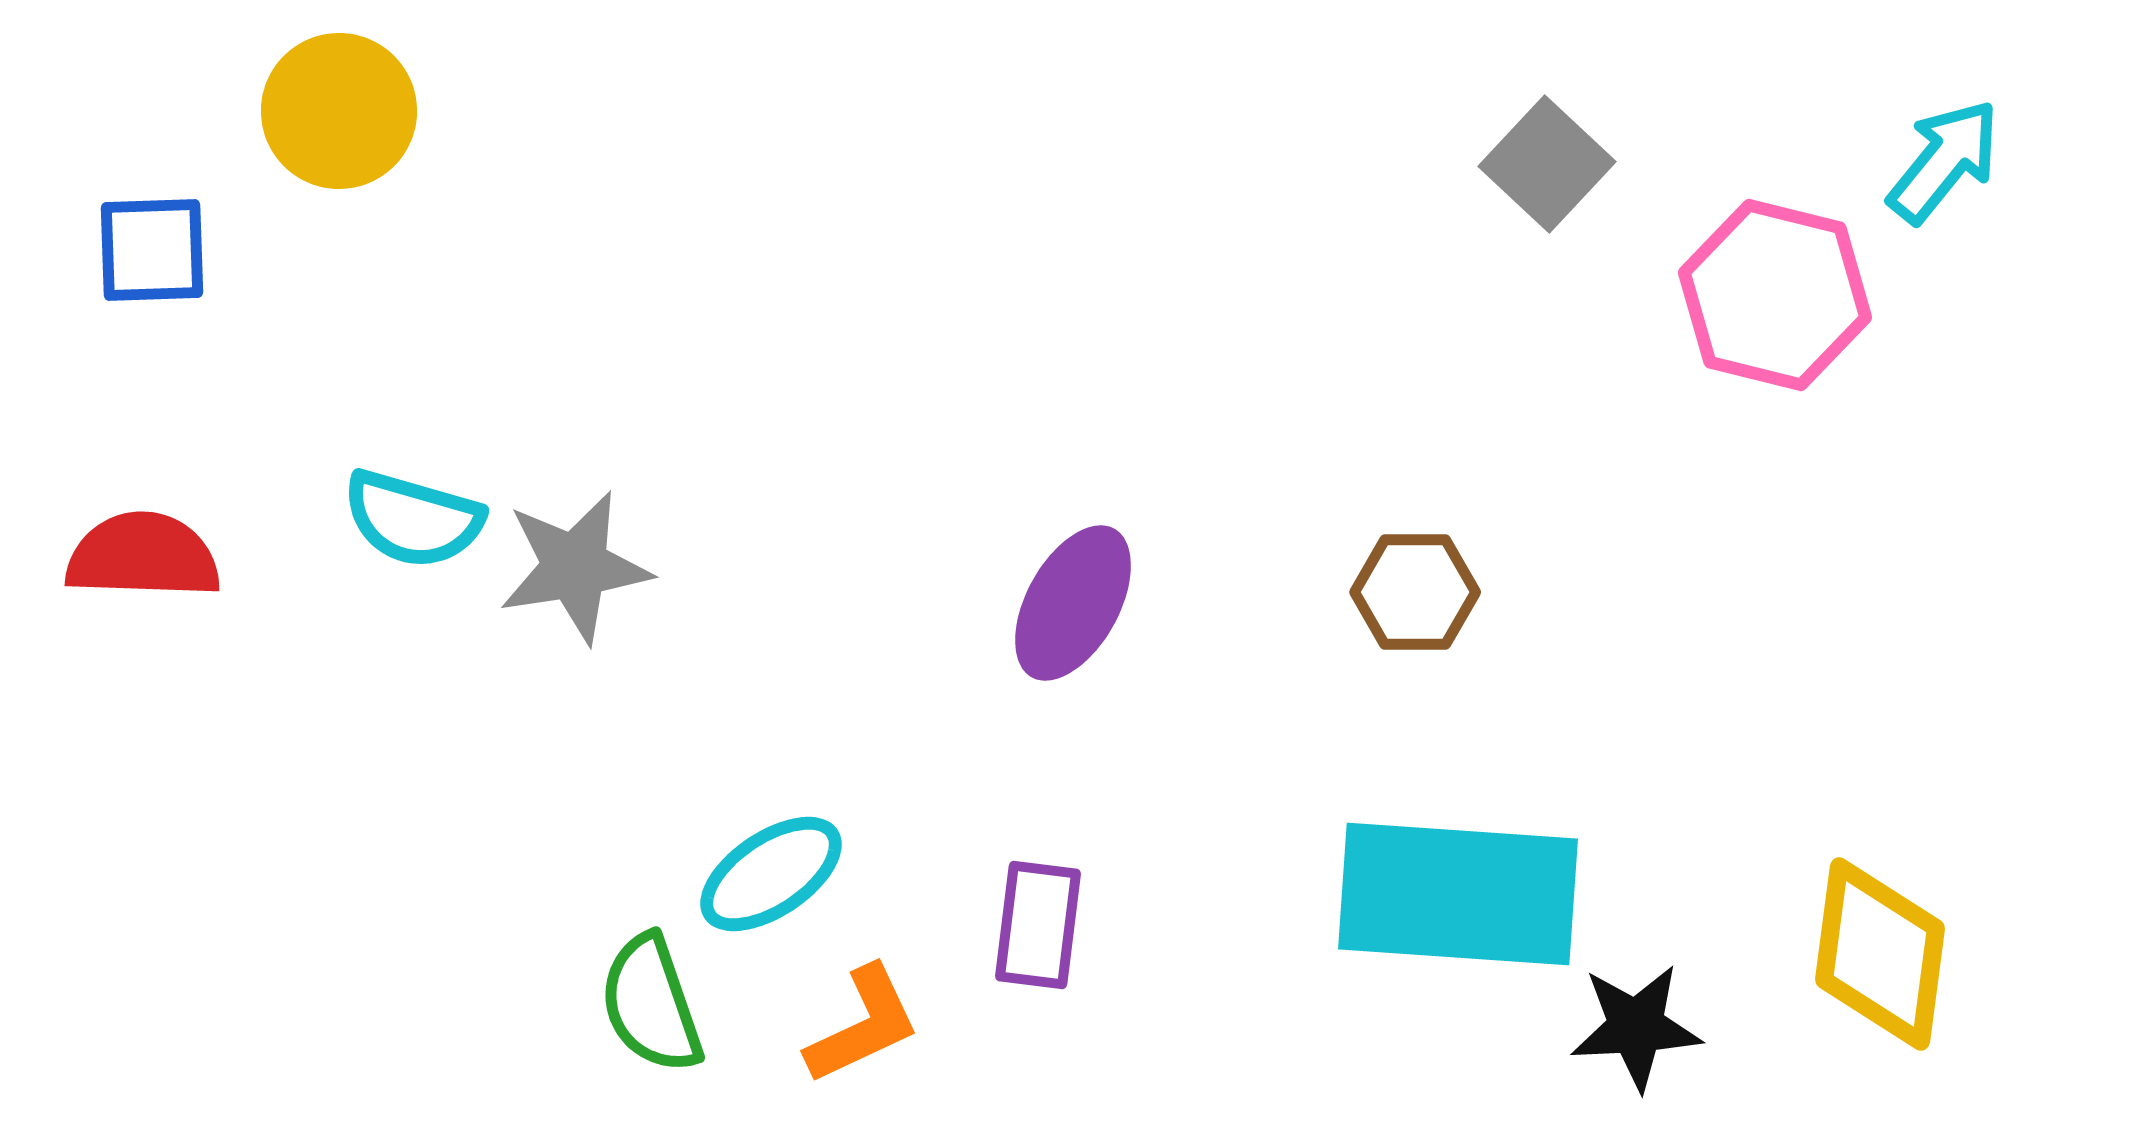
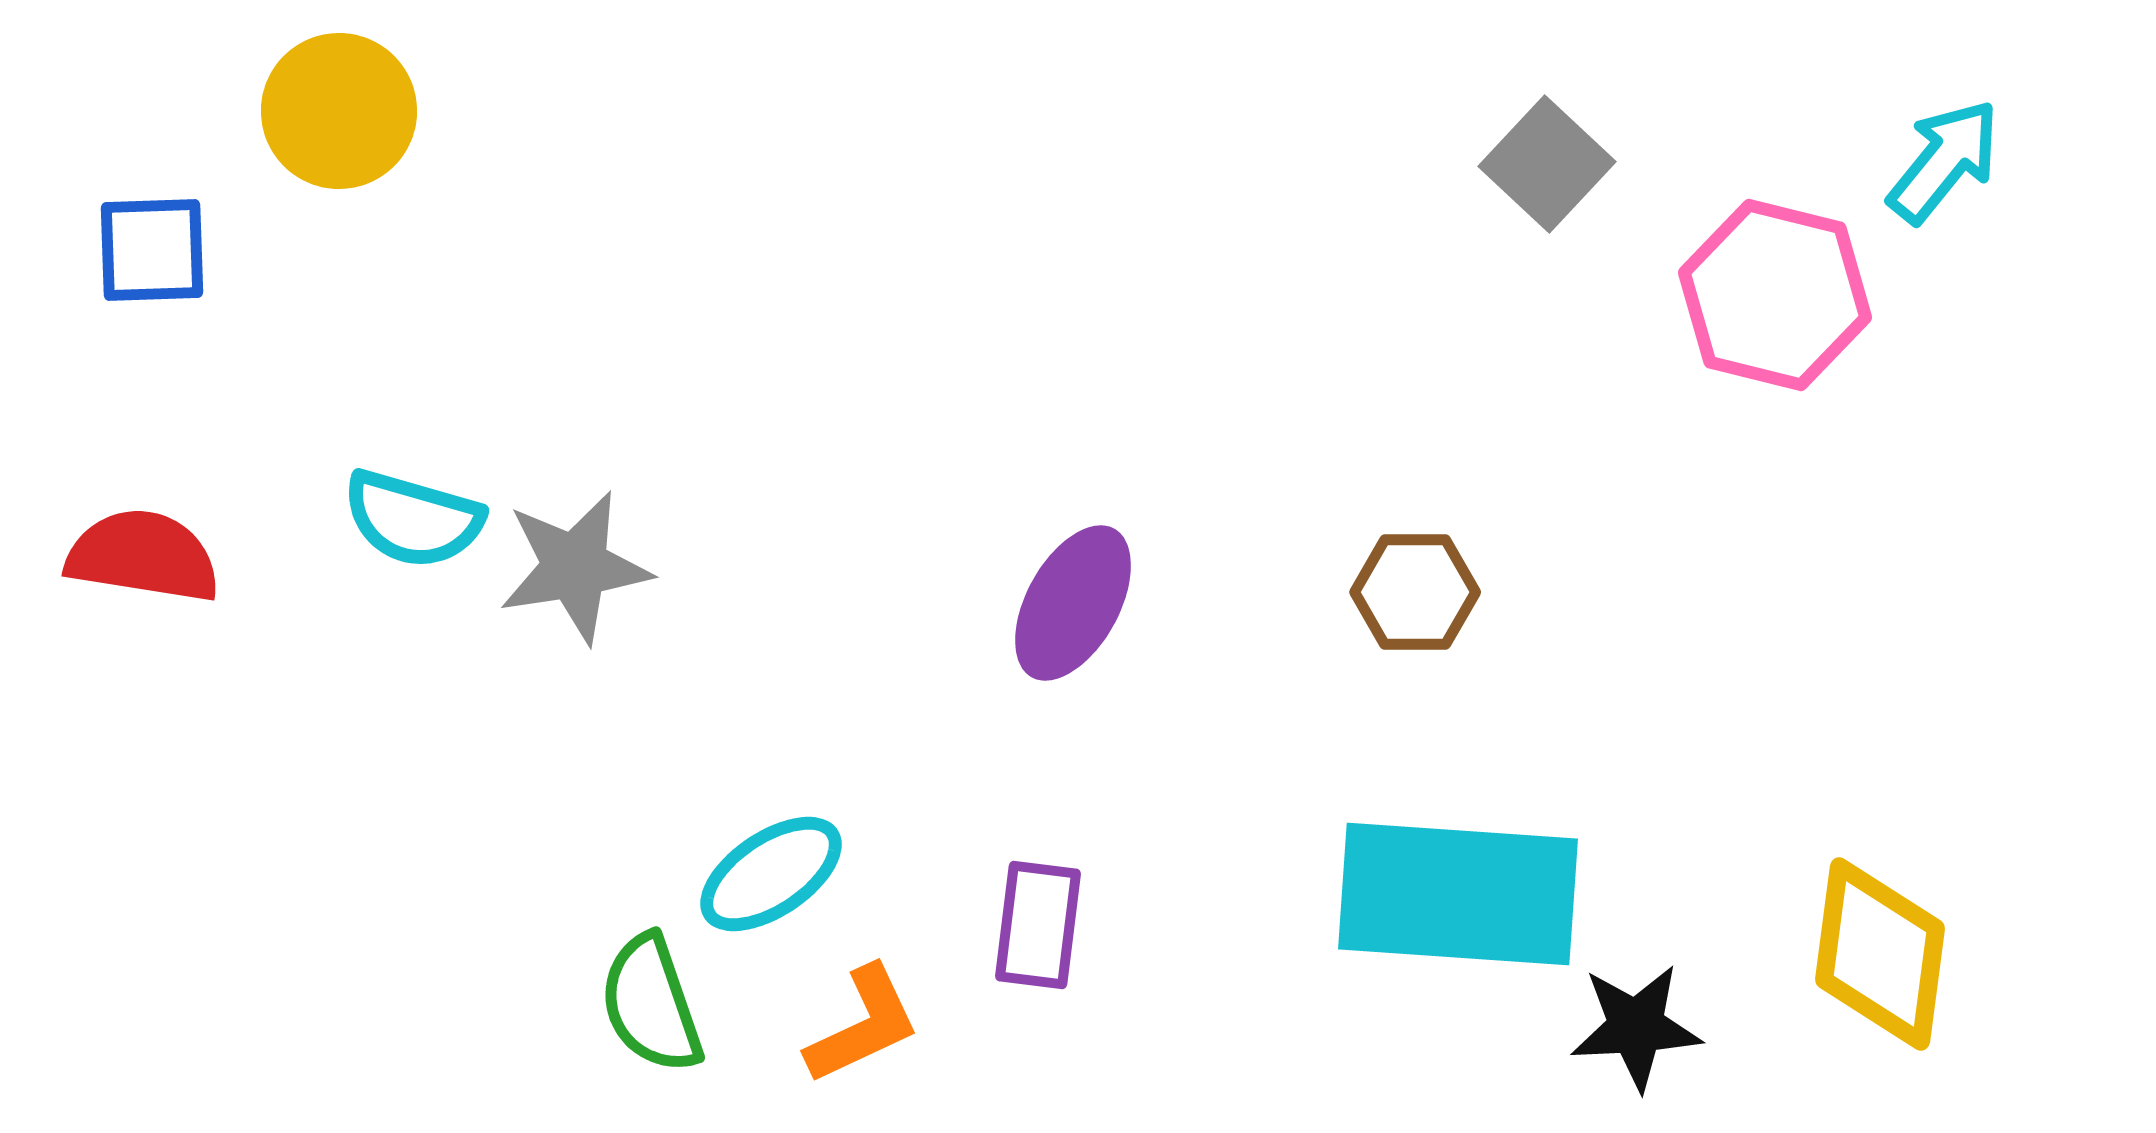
red semicircle: rotated 7 degrees clockwise
